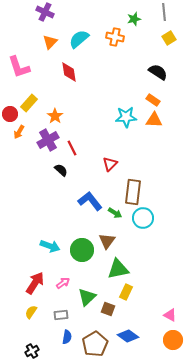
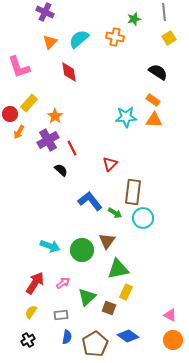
brown square at (108, 309): moved 1 px right, 1 px up
black cross at (32, 351): moved 4 px left, 11 px up
